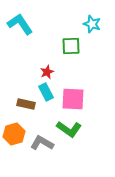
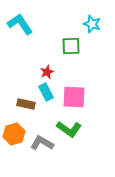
pink square: moved 1 px right, 2 px up
